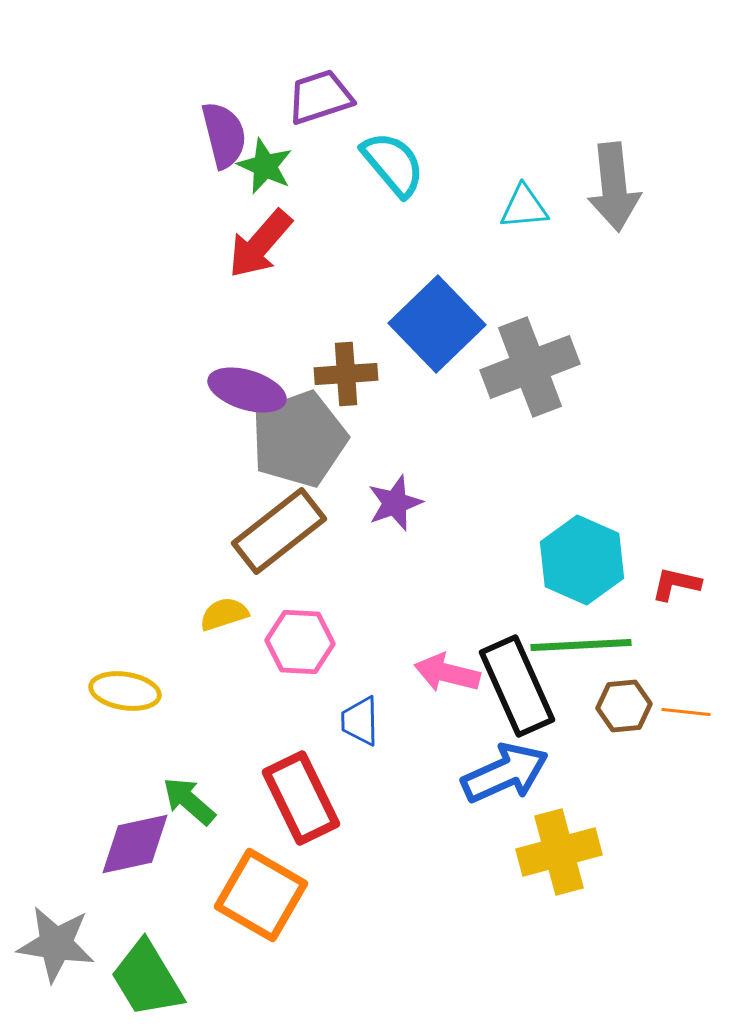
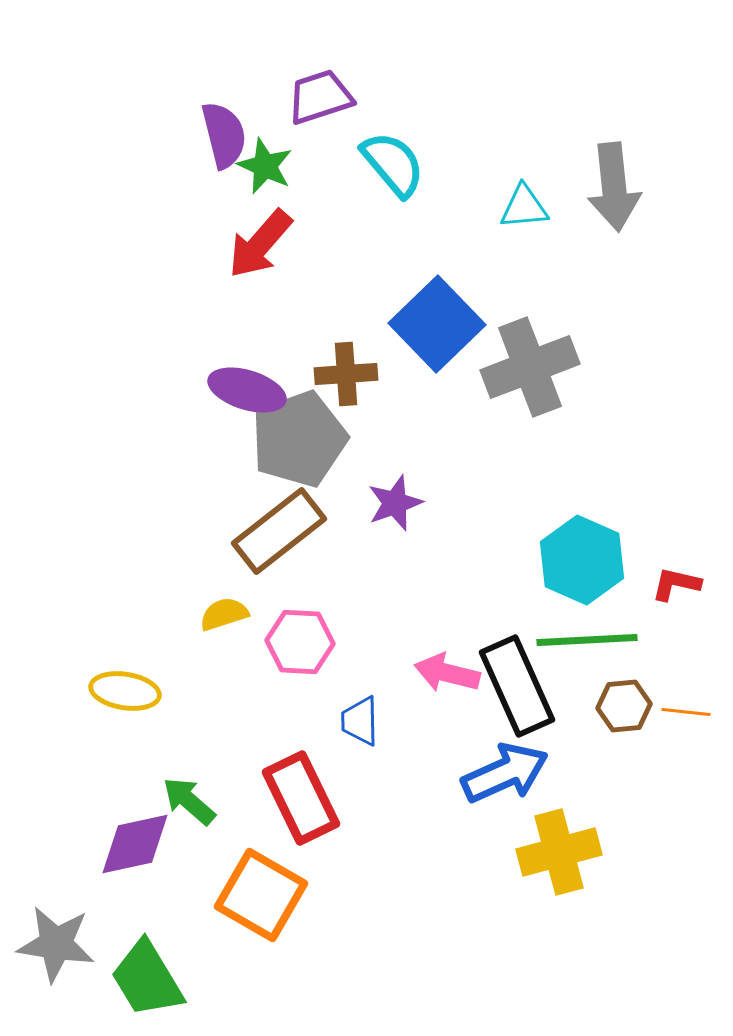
green line: moved 6 px right, 5 px up
